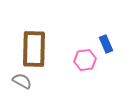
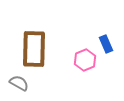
pink hexagon: rotated 15 degrees counterclockwise
gray semicircle: moved 3 px left, 2 px down
